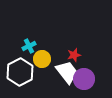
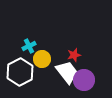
purple circle: moved 1 px down
